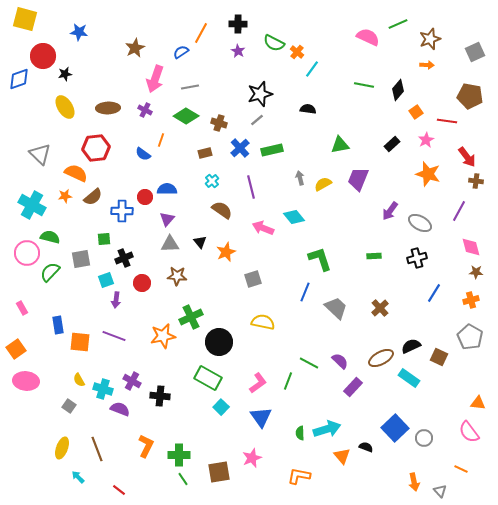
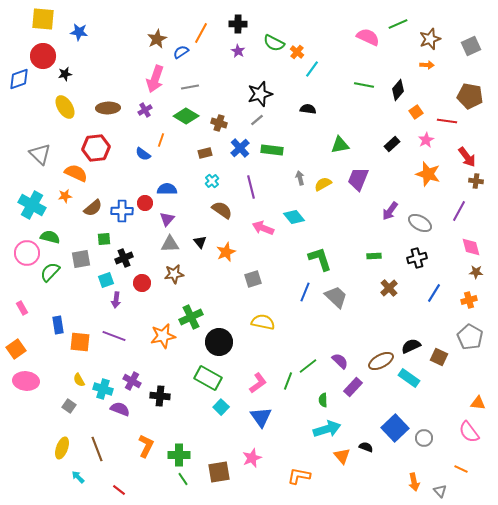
yellow square at (25, 19): moved 18 px right; rotated 10 degrees counterclockwise
brown star at (135, 48): moved 22 px right, 9 px up
gray square at (475, 52): moved 4 px left, 6 px up
purple cross at (145, 110): rotated 32 degrees clockwise
green rectangle at (272, 150): rotated 20 degrees clockwise
brown semicircle at (93, 197): moved 11 px down
red circle at (145, 197): moved 6 px down
brown star at (177, 276): moved 3 px left, 2 px up; rotated 12 degrees counterclockwise
orange cross at (471, 300): moved 2 px left
gray trapezoid at (336, 308): moved 11 px up
brown cross at (380, 308): moved 9 px right, 20 px up
brown ellipse at (381, 358): moved 3 px down
green line at (309, 363): moved 1 px left, 3 px down; rotated 66 degrees counterclockwise
green semicircle at (300, 433): moved 23 px right, 33 px up
